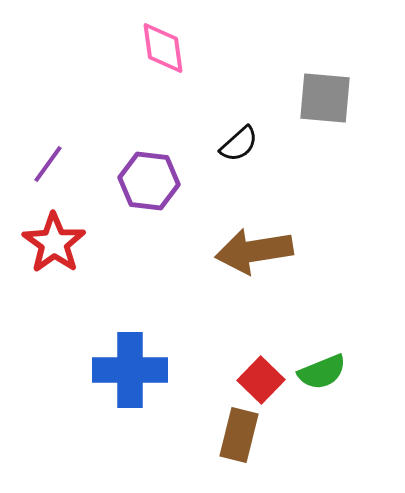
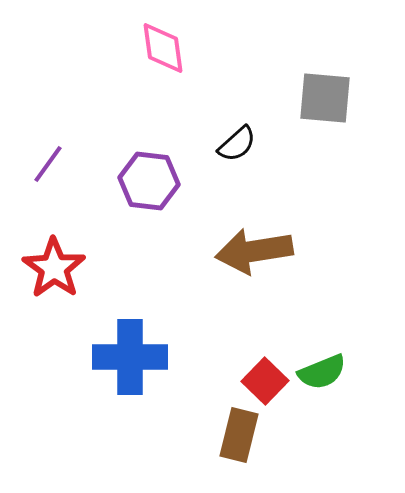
black semicircle: moved 2 px left
red star: moved 25 px down
blue cross: moved 13 px up
red square: moved 4 px right, 1 px down
